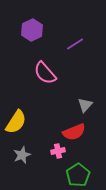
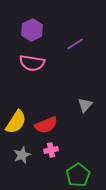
pink semicircle: moved 13 px left, 10 px up; rotated 40 degrees counterclockwise
red semicircle: moved 28 px left, 7 px up
pink cross: moved 7 px left, 1 px up
